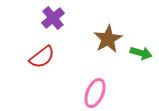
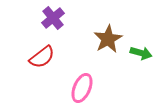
pink ellipse: moved 13 px left, 5 px up
